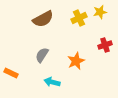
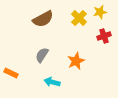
yellow cross: rotated 21 degrees counterclockwise
red cross: moved 1 px left, 9 px up
